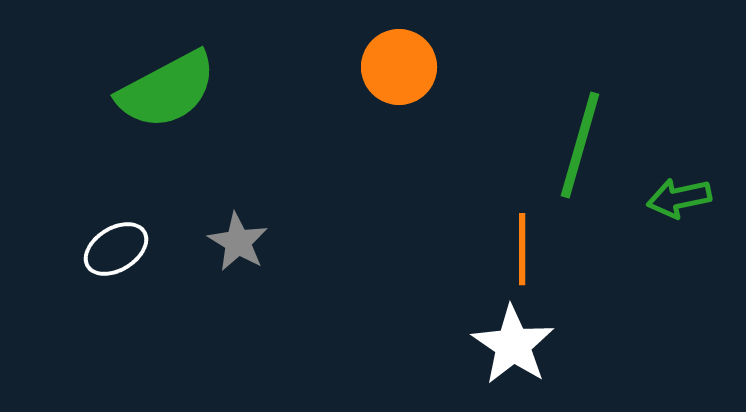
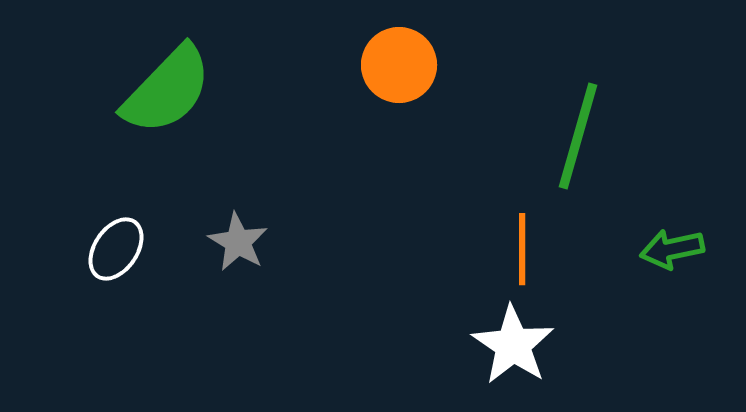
orange circle: moved 2 px up
green semicircle: rotated 18 degrees counterclockwise
green line: moved 2 px left, 9 px up
green arrow: moved 7 px left, 51 px down
white ellipse: rotated 24 degrees counterclockwise
